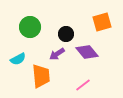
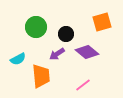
green circle: moved 6 px right
purple diamond: rotated 10 degrees counterclockwise
